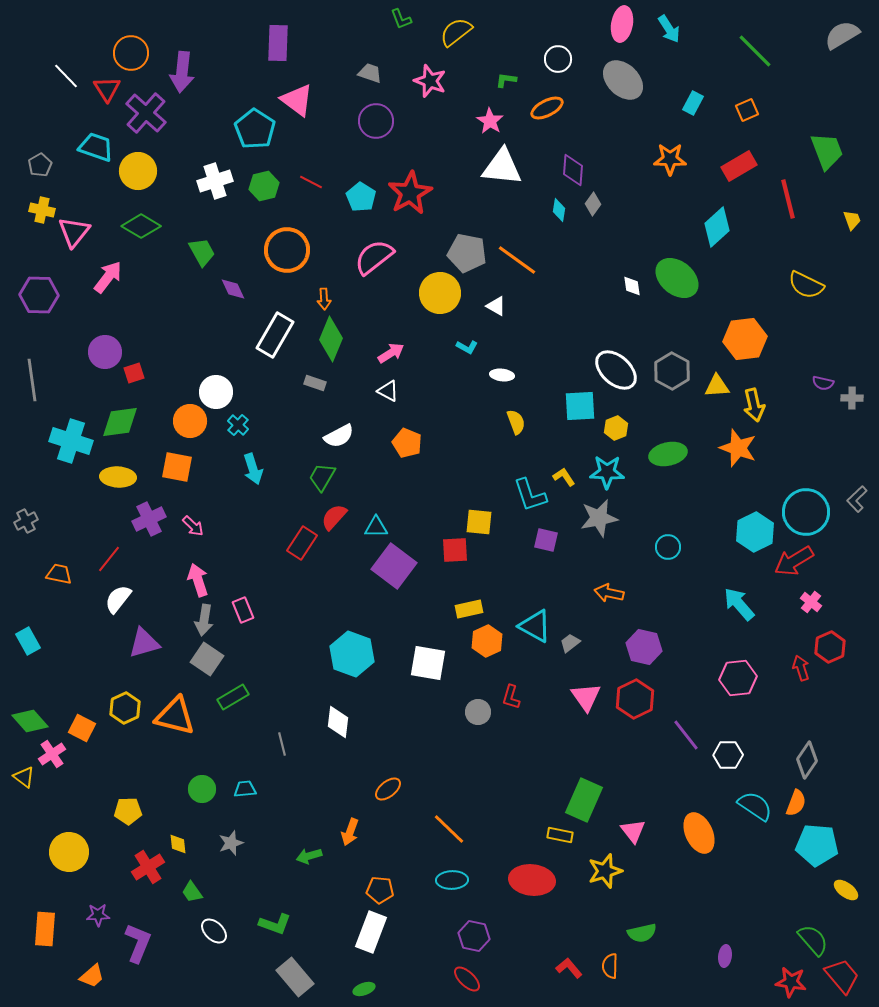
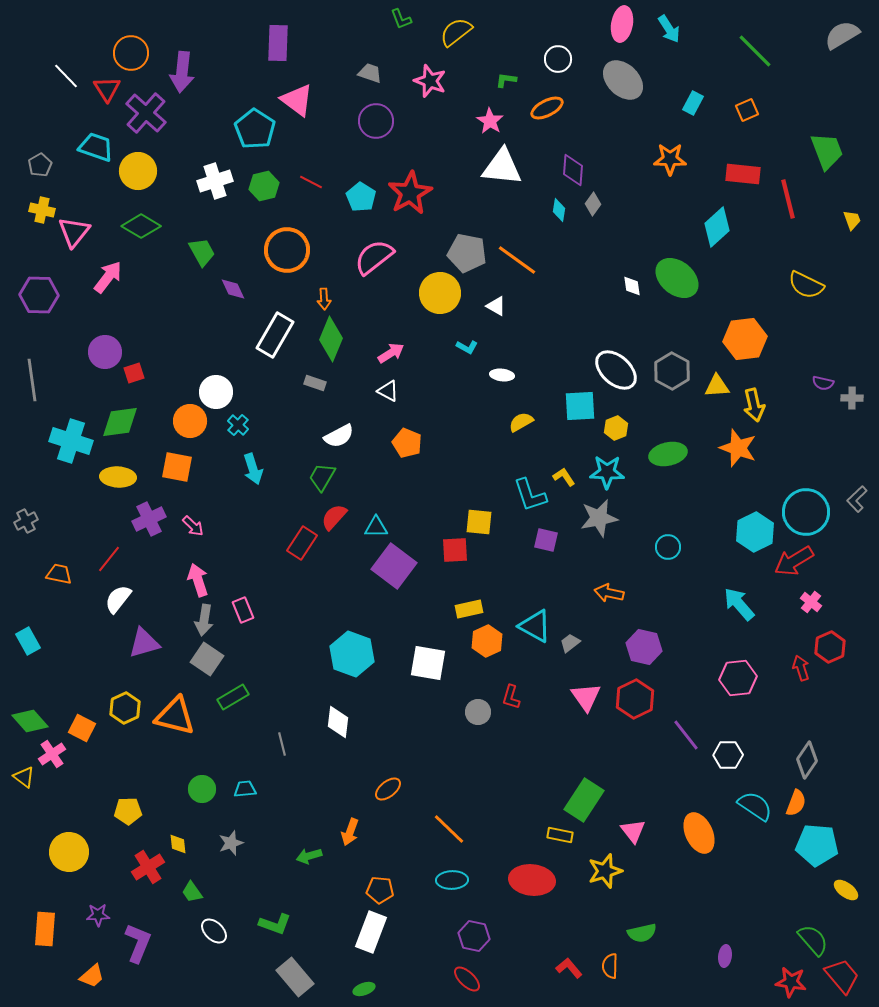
red rectangle at (739, 166): moved 4 px right, 8 px down; rotated 36 degrees clockwise
yellow semicircle at (516, 422): moved 5 px right; rotated 100 degrees counterclockwise
green rectangle at (584, 800): rotated 9 degrees clockwise
